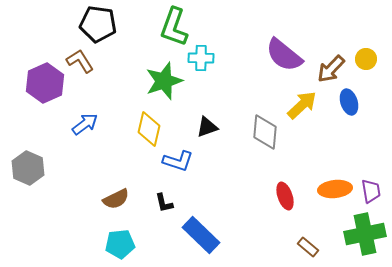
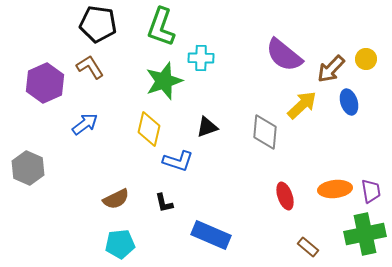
green L-shape: moved 13 px left
brown L-shape: moved 10 px right, 6 px down
blue rectangle: moved 10 px right; rotated 21 degrees counterclockwise
